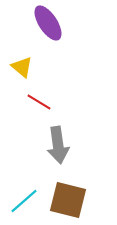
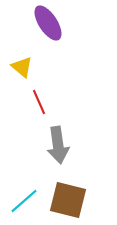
red line: rotated 35 degrees clockwise
